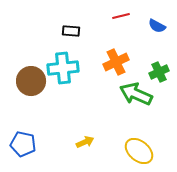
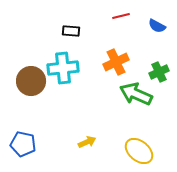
yellow arrow: moved 2 px right
